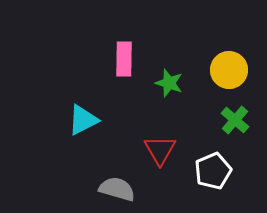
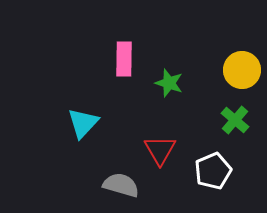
yellow circle: moved 13 px right
cyan triangle: moved 3 px down; rotated 20 degrees counterclockwise
gray semicircle: moved 4 px right, 4 px up
